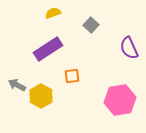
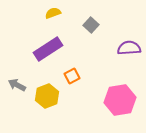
purple semicircle: rotated 110 degrees clockwise
orange square: rotated 21 degrees counterclockwise
yellow hexagon: moved 6 px right; rotated 10 degrees clockwise
